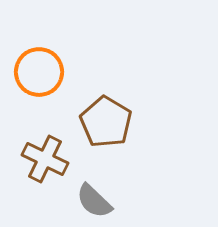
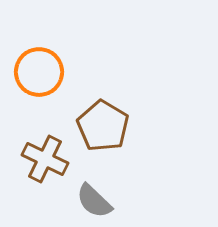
brown pentagon: moved 3 px left, 4 px down
